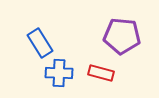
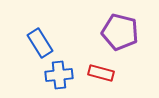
purple pentagon: moved 2 px left, 4 px up; rotated 9 degrees clockwise
blue cross: moved 2 px down; rotated 8 degrees counterclockwise
